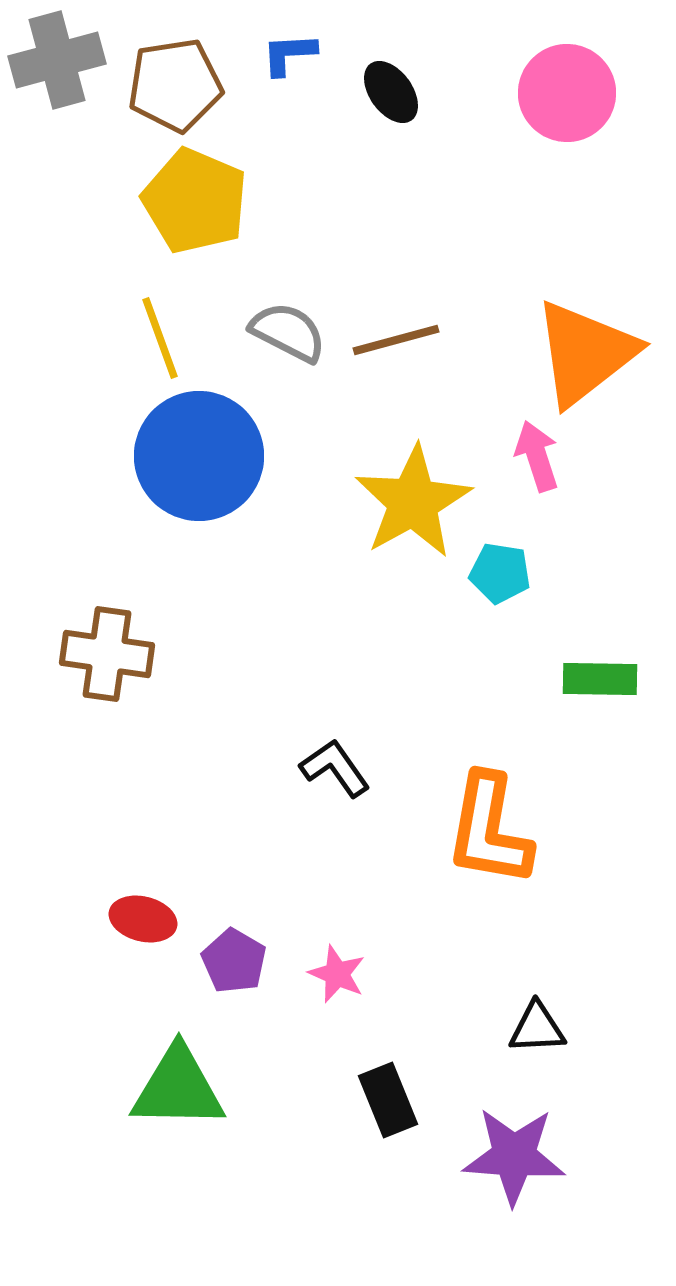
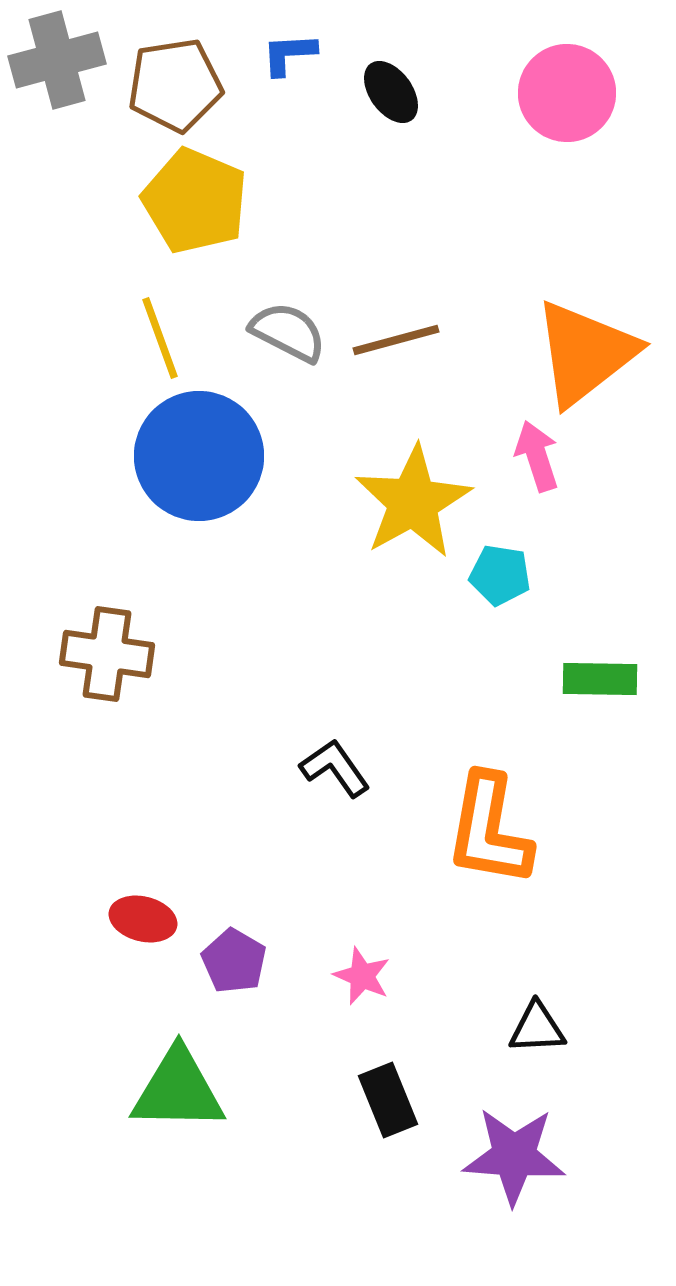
cyan pentagon: moved 2 px down
pink star: moved 25 px right, 2 px down
green triangle: moved 2 px down
